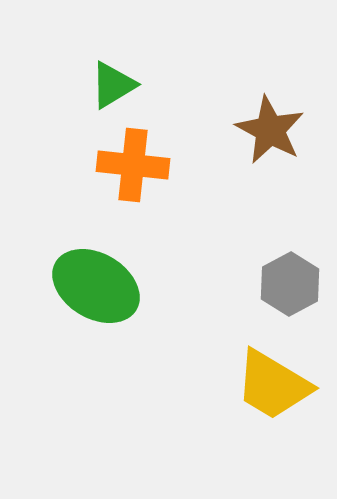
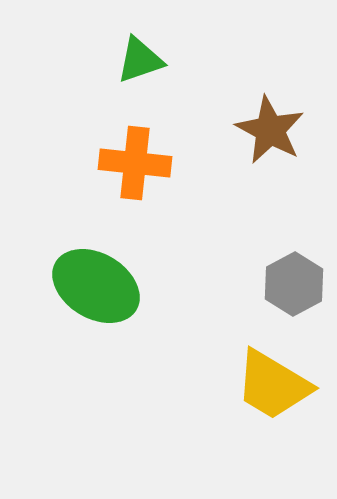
green triangle: moved 27 px right, 25 px up; rotated 12 degrees clockwise
orange cross: moved 2 px right, 2 px up
gray hexagon: moved 4 px right
